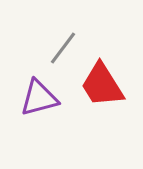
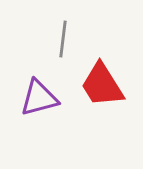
gray line: moved 9 px up; rotated 30 degrees counterclockwise
